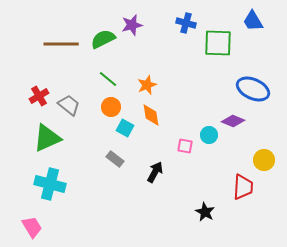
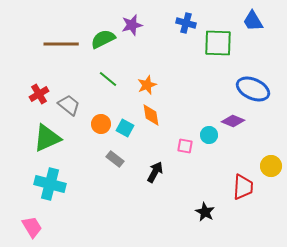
red cross: moved 2 px up
orange circle: moved 10 px left, 17 px down
yellow circle: moved 7 px right, 6 px down
